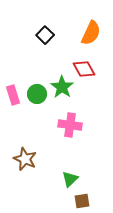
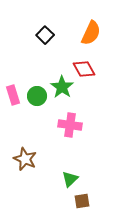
green circle: moved 2 px down
